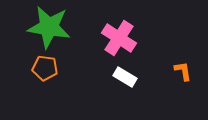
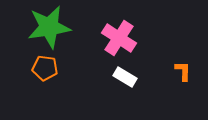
green star: rotated 18 degrees counterclockwise
orange L-shape: rotated 10 degrees clockwise
